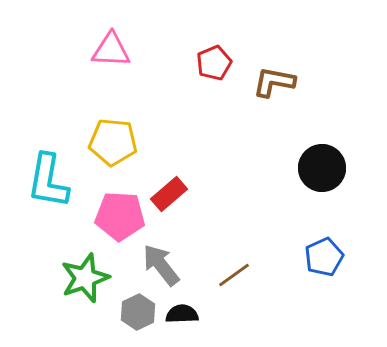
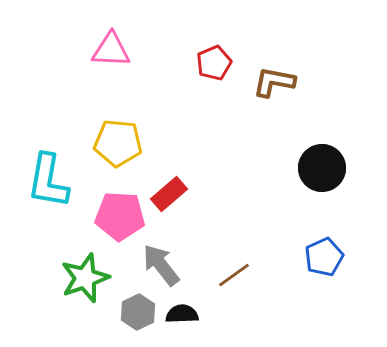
yellow pentagon: moved 5 px right, 1 px down
